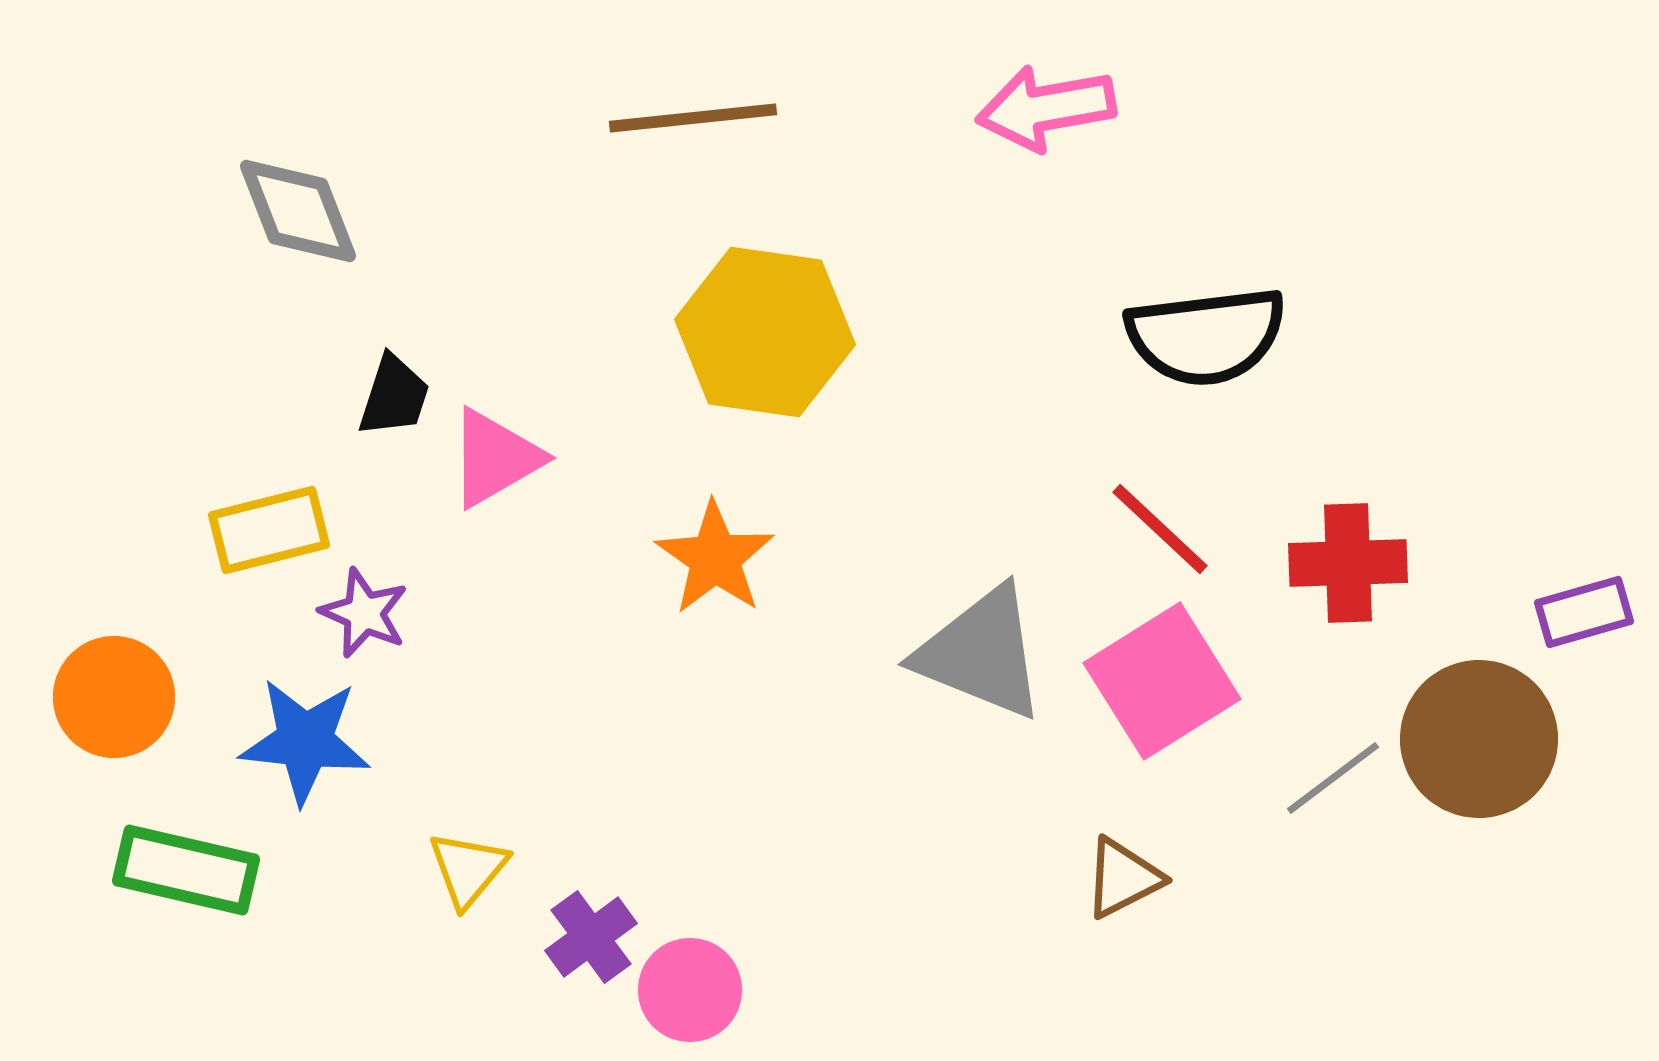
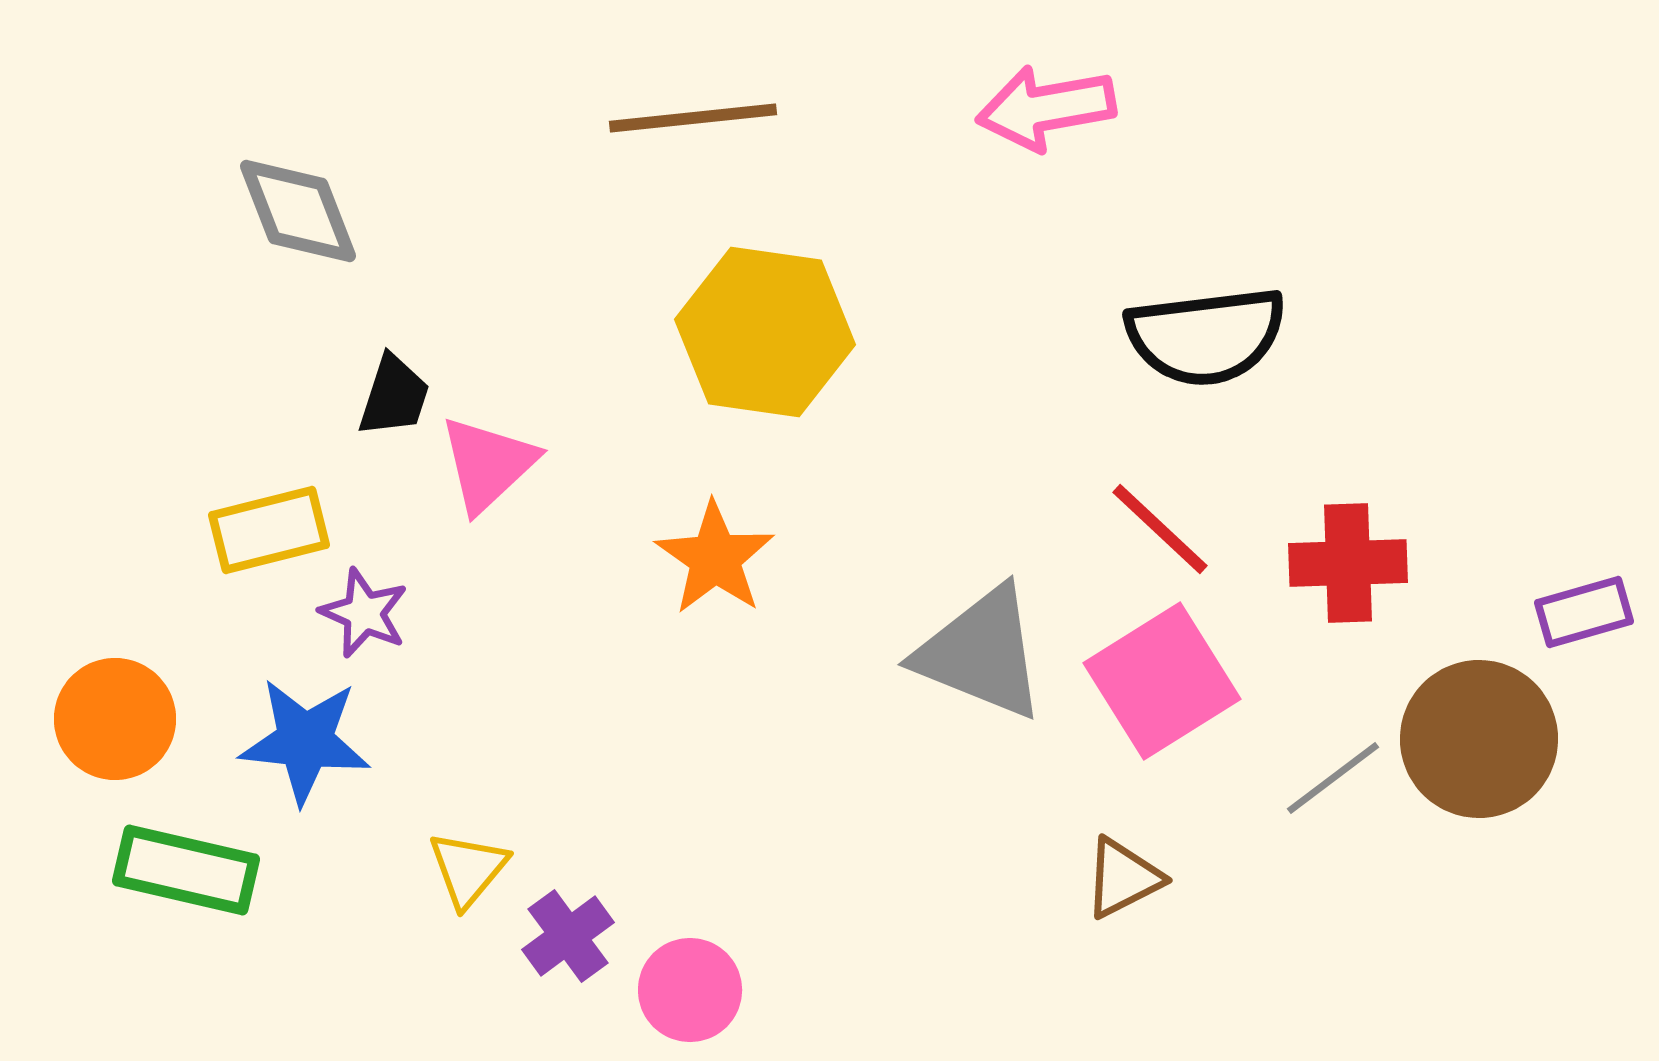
pink triangle: moved 7 px left, 6 px down; rotated 13 degrees counterclockwise
orange circle: moved 1 px right, 22 px down
purple cross: moved 23 px left, 1 px up
